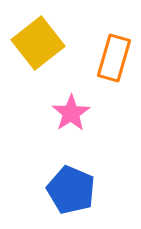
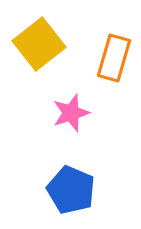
yellow square: moved 1 px right, 1 px down
pink star: rotated 15 degrees clockwise
